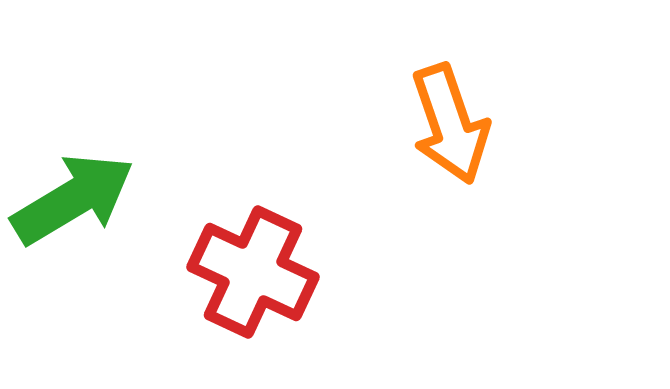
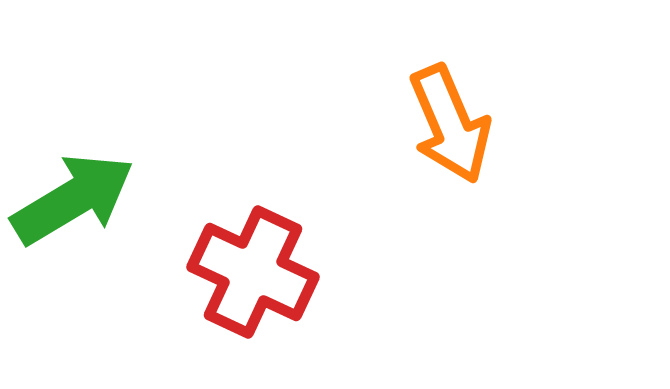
orange arrow: rotated 4 degrees counterclockwise
